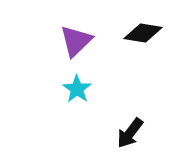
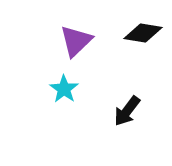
cyan star: moved 13 px left
black arrow: moved 3 px left, 22 px up
